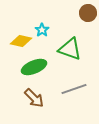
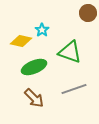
green triangle: moved 3 px down
